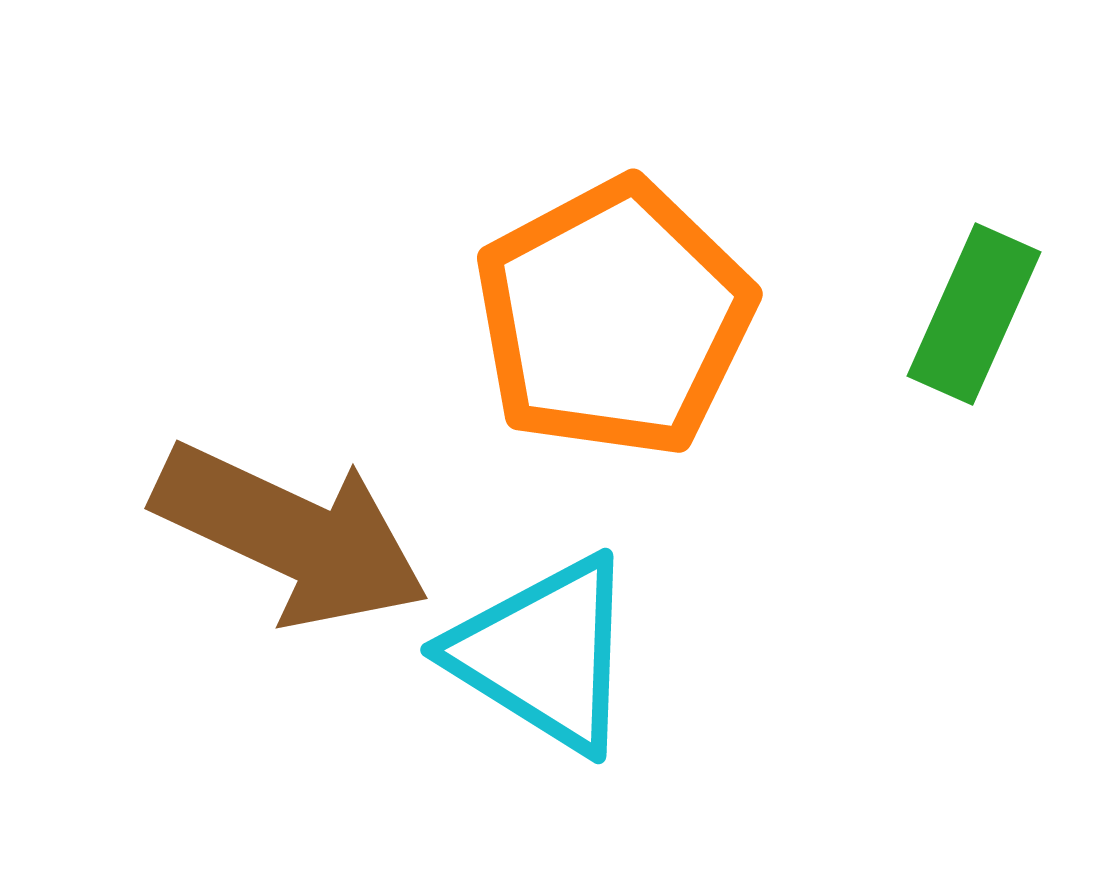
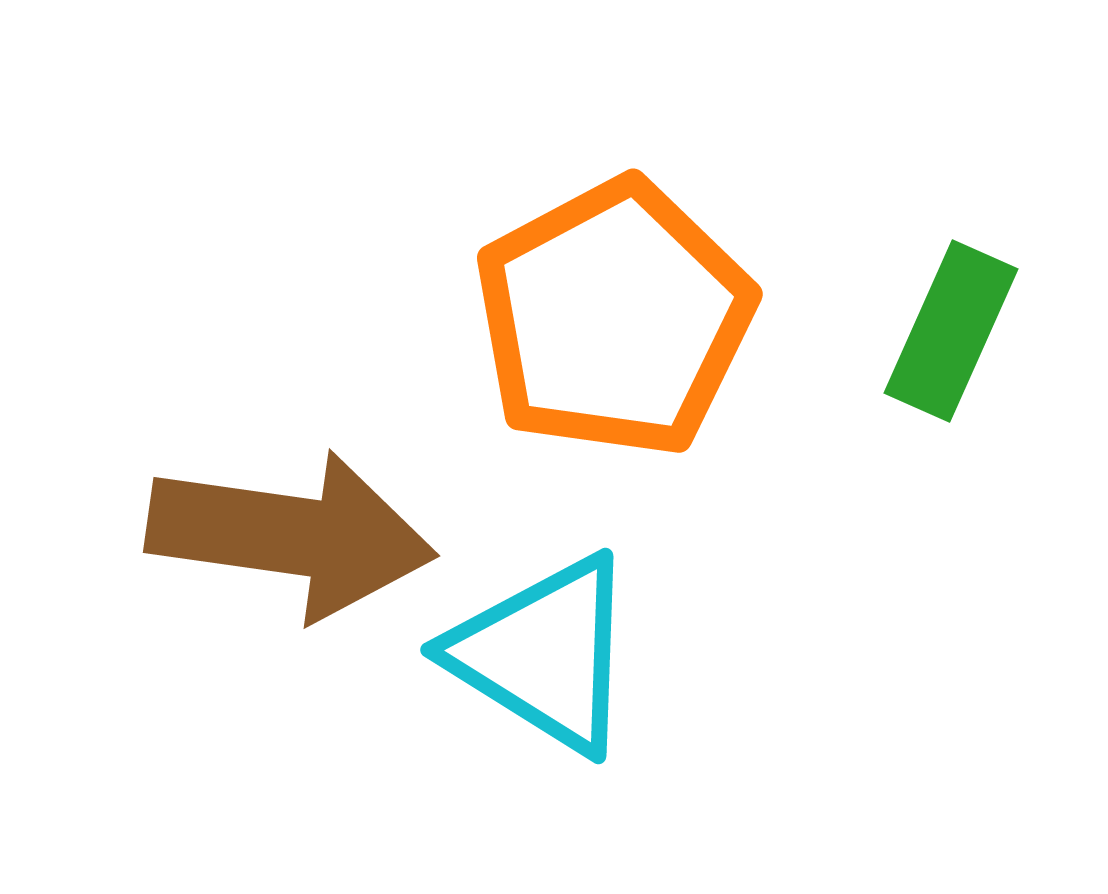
green rectangle: moved 23 px left, 17 px down
brown arrow: rotated 17 degrees counterclockwise
